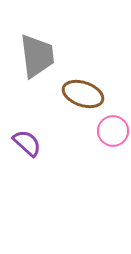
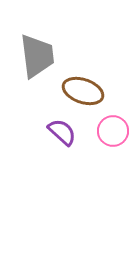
brown ellipse: moved 3 px up
purple semicircle: moved 35 px right, 11 px up
